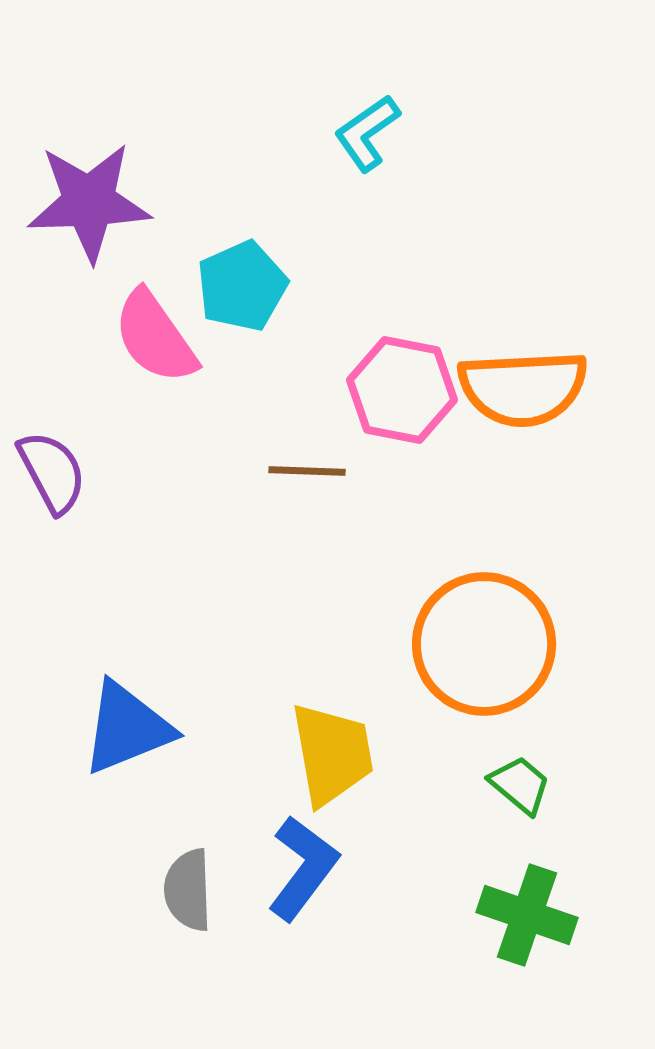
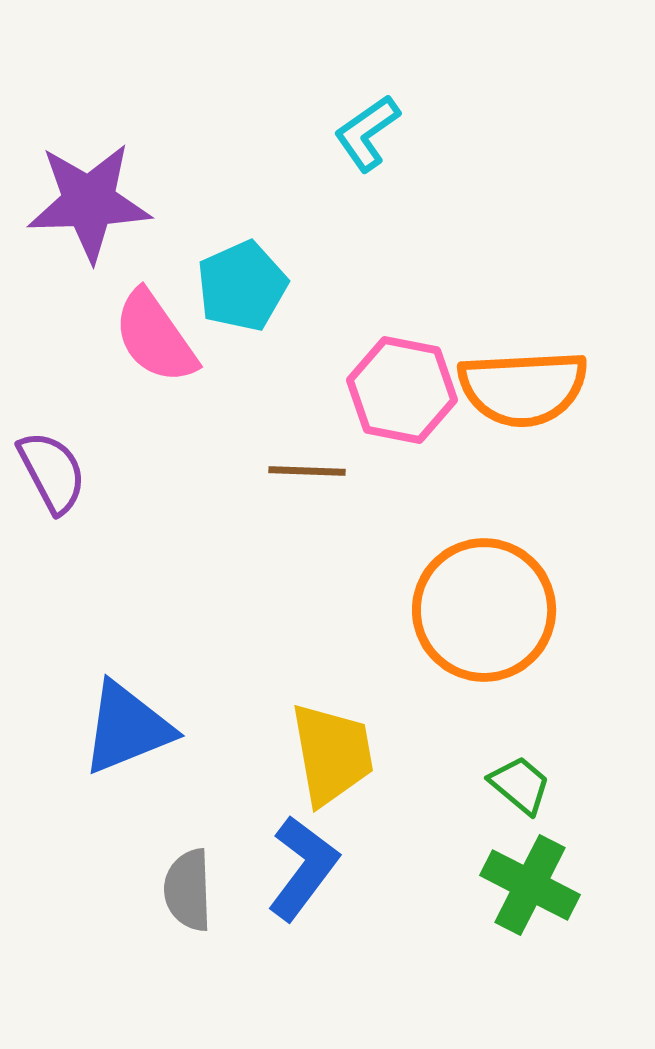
orange circle: moved 34 px up
green cross: moved 3 px right, 30 px up; rotated 8 degrees clockwise
